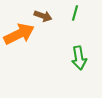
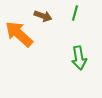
orange arrow: rotated 112 degrees counterclockwise
